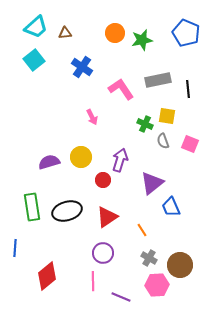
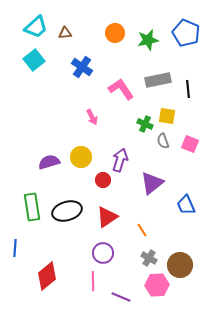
green star: moved 6 px right
blue trapezoid: moved 15 px right, 2 px up
